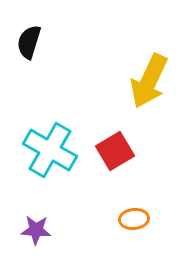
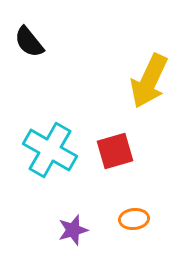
black semicircle: rotated 56 degrees counterclockwise
red square: rotated 15 degrees clockwise
purple star: moved 37 px right; rotated 20 degrees counterclockwise
